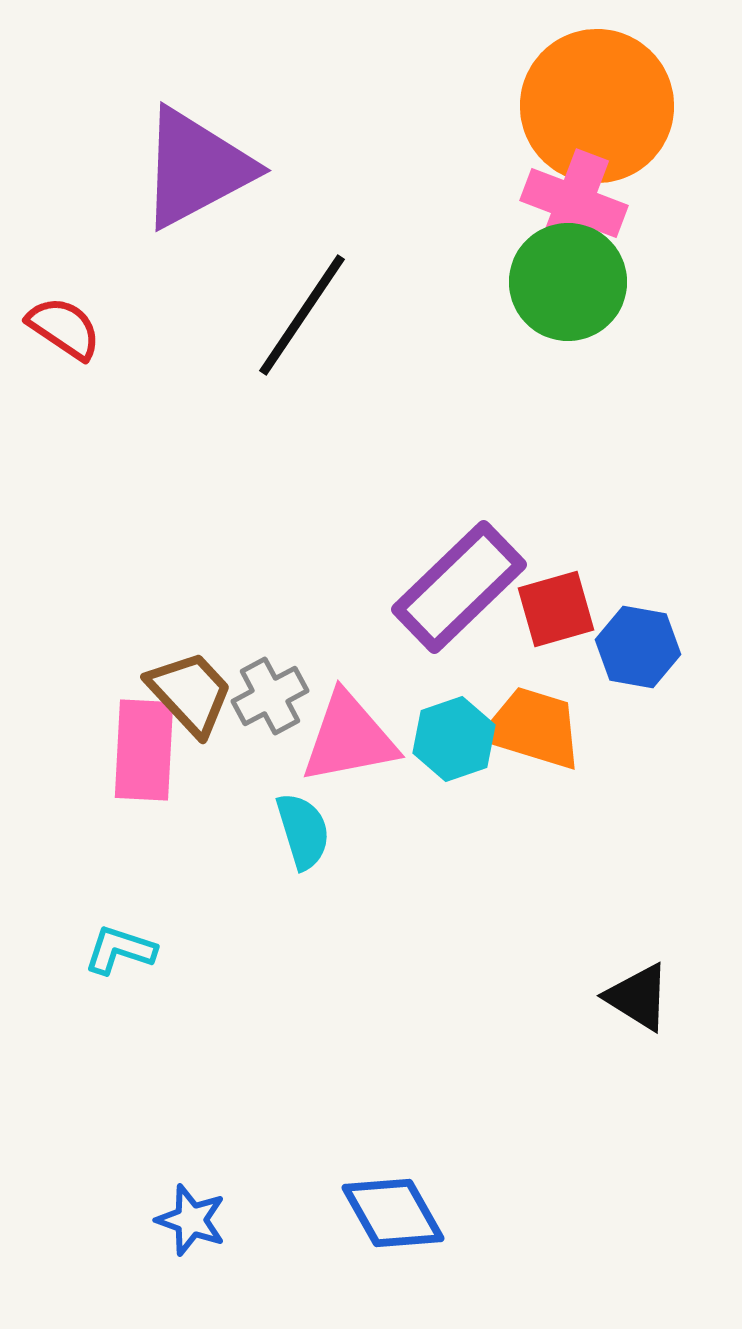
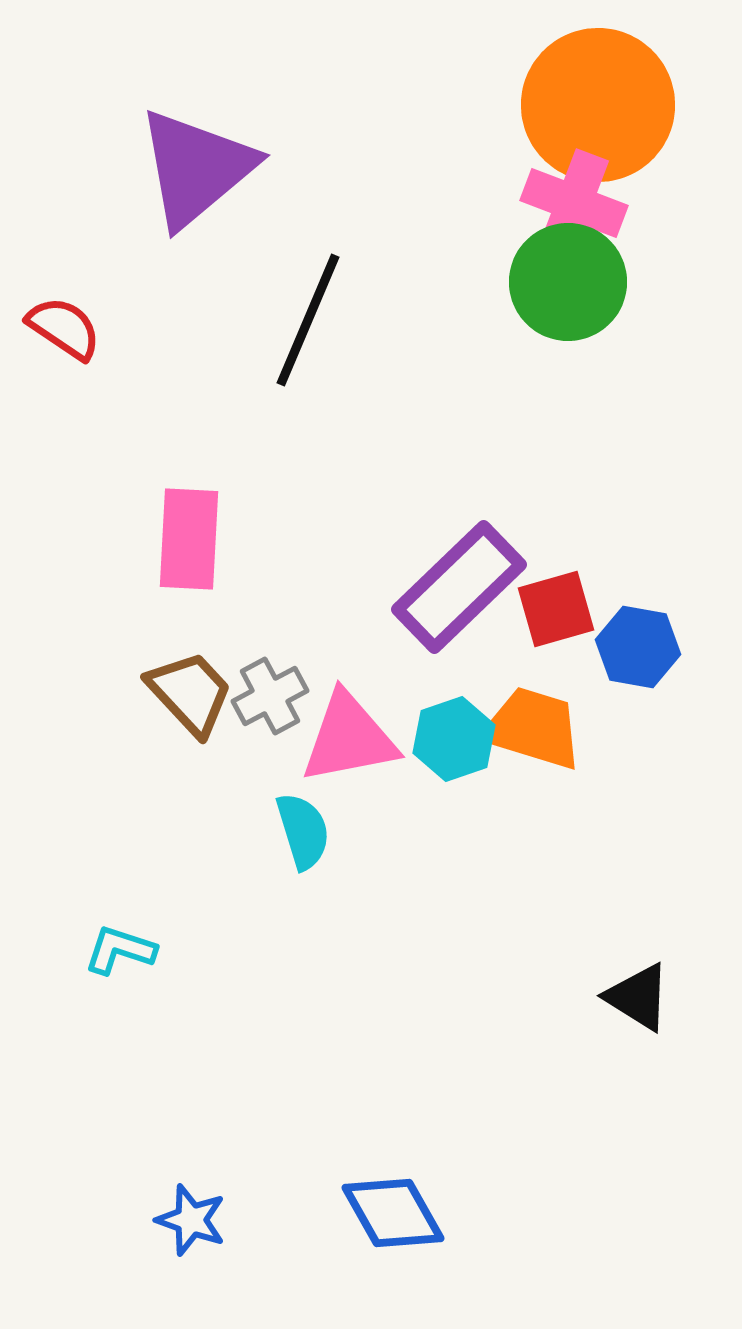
orange circle: moved 1 px right, 1 px up
purple triangle: rotated 12 degrees counterclockwise
black line: moved 6 px right, 5 px down; rotated 11 degrees counterclockwise
pink rectangle: moved 45 px right, 211 px up
